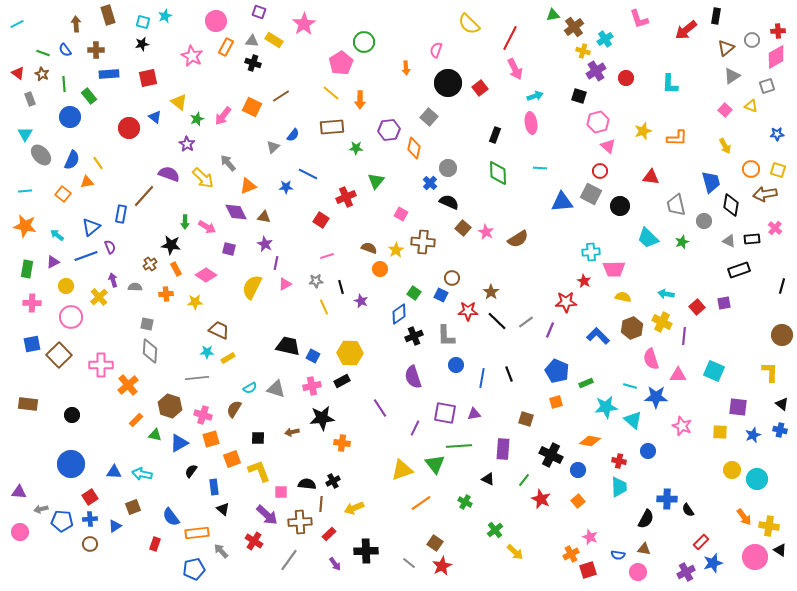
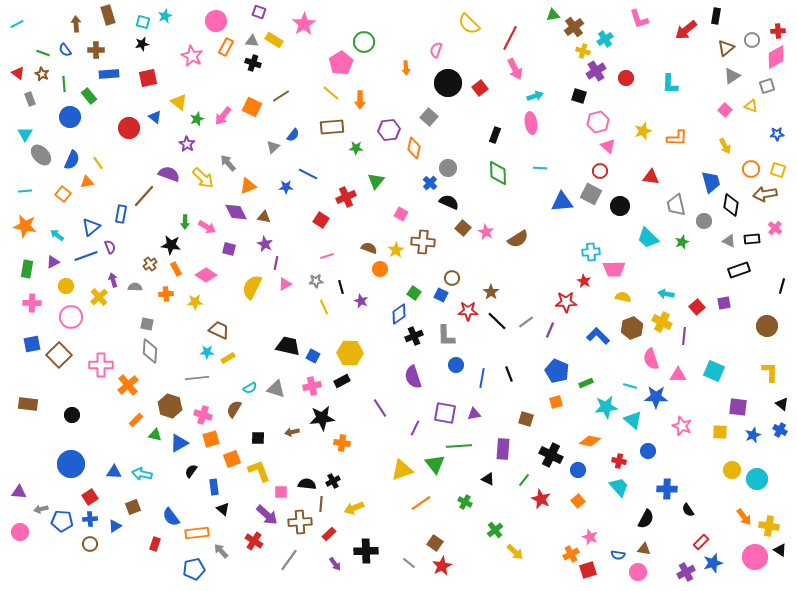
brown circle at (782, 335): moved 15 px left, 9 px up
blue cross at (780, 430): rotated 16 degrees clockwise
cyan trapezoid at (619, 487): rotated 40 degrees counterclockwise
blue cross at (667, 499): moved 10 px up
